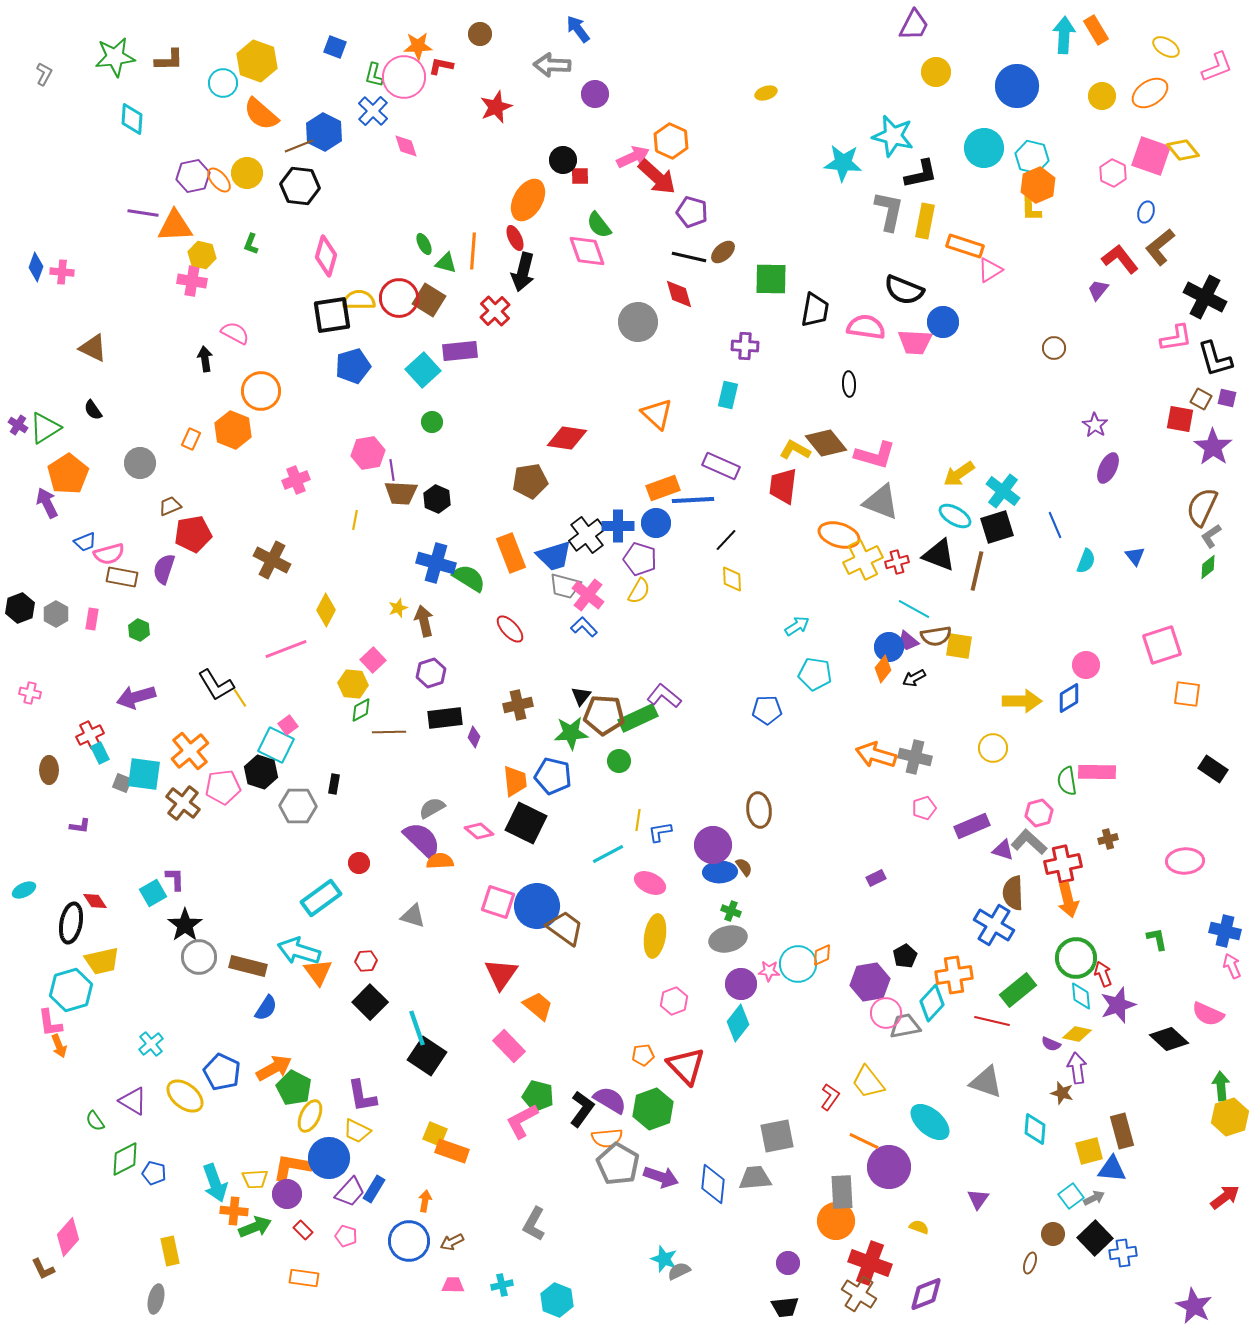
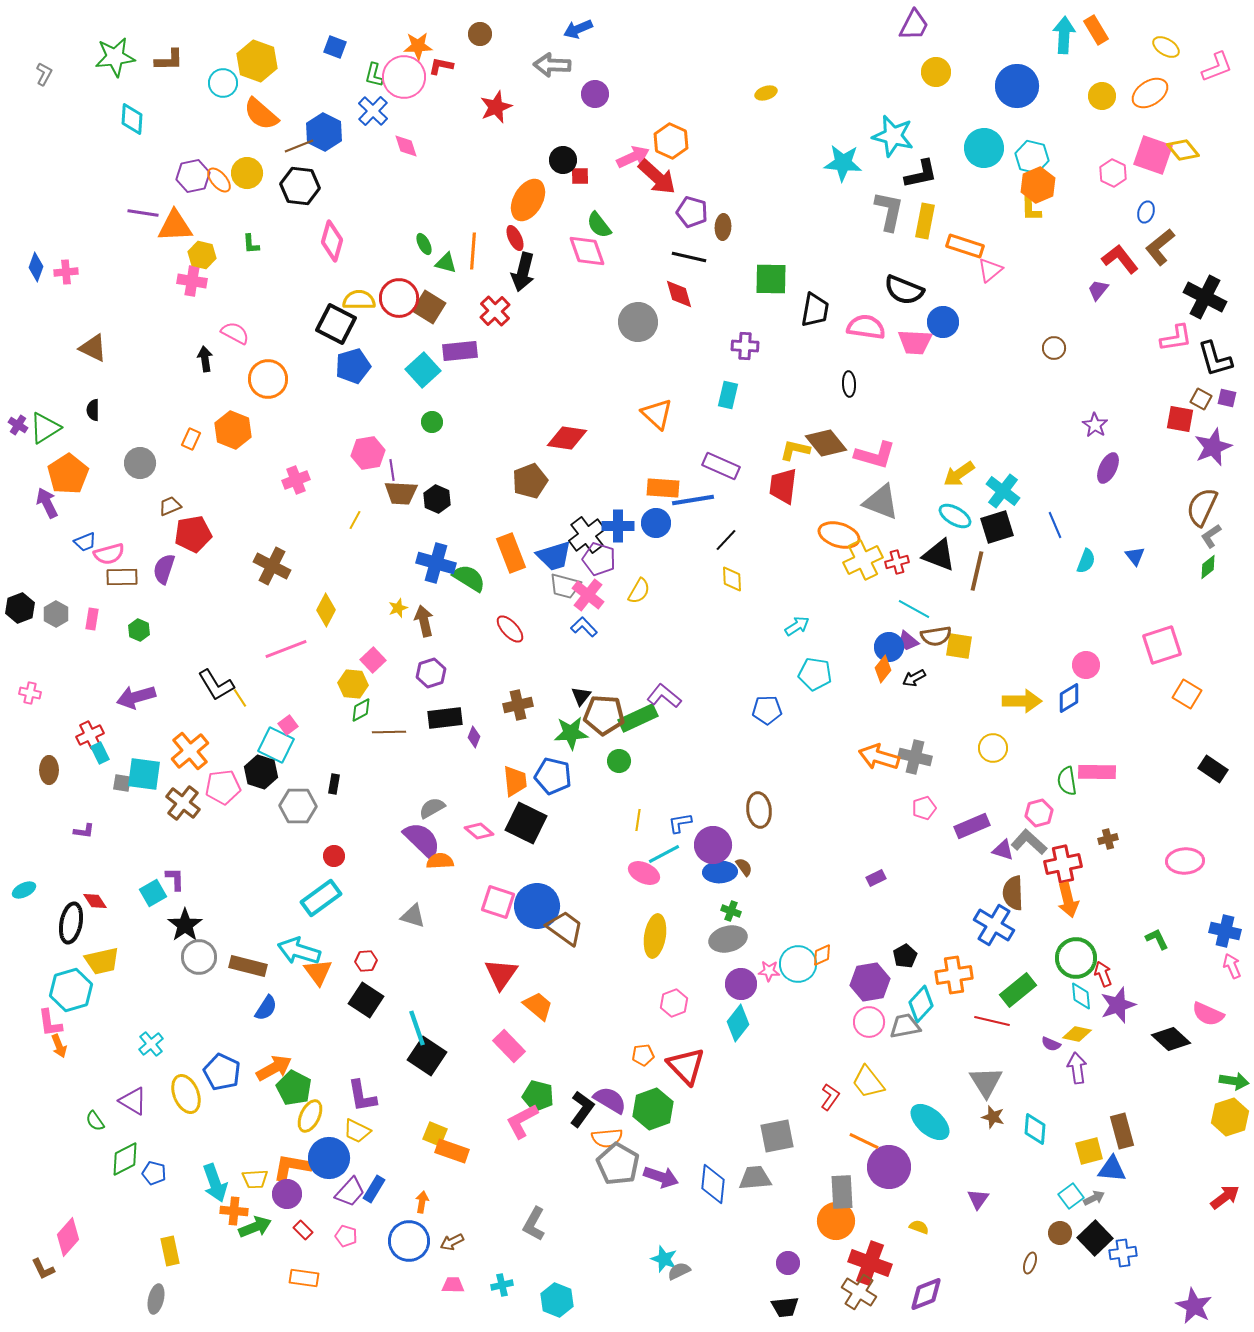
blue arrow at (578, 29): rotated 76 degrees counterclockwise
pink square at (1151, 156): moved 2 px right, 1 px up
green L-shape at (251, 244): rotated 25 degrees counterclockwise
brown ellipse at (723, 252): moved 25 px up; rotated 45 degrees counterclockwise
pink diamond at (326, 256): moved 6 px right, 15 px up
pink triangle at (990, 270): rotated 8 degrees counterclockwise
pink cross at (62, 272): moved 4 px right; rotated 10 degrees counterclockwise
brown square at (429, 300): moved 7 px down
black square at (332, 315): moved 4 px right, 9 px down; rotated 36 degrees clockwise
orange circle at (261, 391): moved 7 px right, 12 px up
black semicircle at (93, 410): rotated 35 degrees clockwise
purple star at (1213, 447): rotated 15 degrees clockwise
yellow L-shape at (795, 450): rotated 16 degrees counterclockwise
brown pentagon at (530, 481): rotated 12 degrees counterclockwise
orange rectangle at (663, 488): rotated 24 degrees clockwise
blue line at (693, 500): rotated 6 degrees counterclockwise
yellow line at (355, 520): rotated 18 degrees clockwise
purple pentagon at (640, 559): moved 41 px left
brown cross at (272, 560): moved 6 px down
brown rectangle at (122, 577): rotated 12 degrees counterclockwise
orange square at (1187, 694): rotated 24 degrees clockwise
orange arrow at (876, 755): moved 3 px right, 2 px down
gray square at (122, 783): rotated 12 degrees counterclockwise
purple L-shape at (80, 826): moved 4 px right, 5 px down
blue L-shape at (660, 832): moved 20 px right, 9 px up
cyan line at (608, 854): moved 56 px right
red circle at (359, 863): moved 25 px left, 7 px up
pink ellipse at (650, 883): moved 6 px left, 10 px up
green L-shape at (1157, 939): rotated 15 degrees counterclockwise
pink hexagon at (674, 1001): moved 2 px down
black square at (370, 1002): moved 4 px left, 2 px up; rotated 12 degrees counterclockwise
cyan diamond at (932, 1003): moved 11 px left, 1 px down
pink circle at (886, 1013): moved 17 px left, 9 px down
black diamond at (1169, 1039): moved 2 px right
gray triangle at (986, 1082): rotated 39 degrees clockwise
green arrow at (1221, 1086): moved 13 px right, 5 px up; rotated 104 degrees clockwise
brown star at (1062, 1093): moved 69 px left, 24 px down
yellow ellipse at (185, 1096): moved 1 px right, 2 px up; rotated 30 degrees clockwise
orange arrow at (425, 1201): moved 3 px left, 1 px down
brown circle at (1053, 1234): moved 7 px right, 1 px up
brown cross at (859, 1294): moved 2 px up
